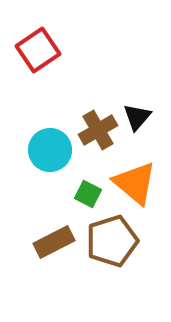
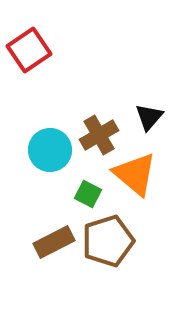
red square: moved 9 px left
black triangle: moved 12 px right
brown cross: moved 1 px right, 5 px down
orange triangle: moved 9 px up
brown pentagon: moved 4 px left
